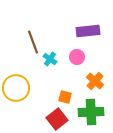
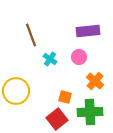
brown line: moved 2 px left, 7 px up
pink circle: moved 2 px right
yellow circle: moved 3 px down
green cross: moved 1 px left
